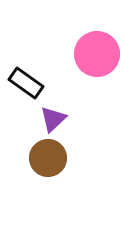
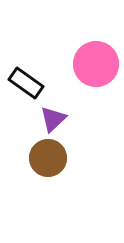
pink circle: moved 1 px left, 10 px down
